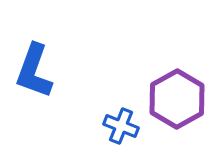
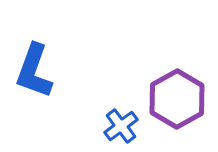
blue cross: rotated 32 degrees clockwise
